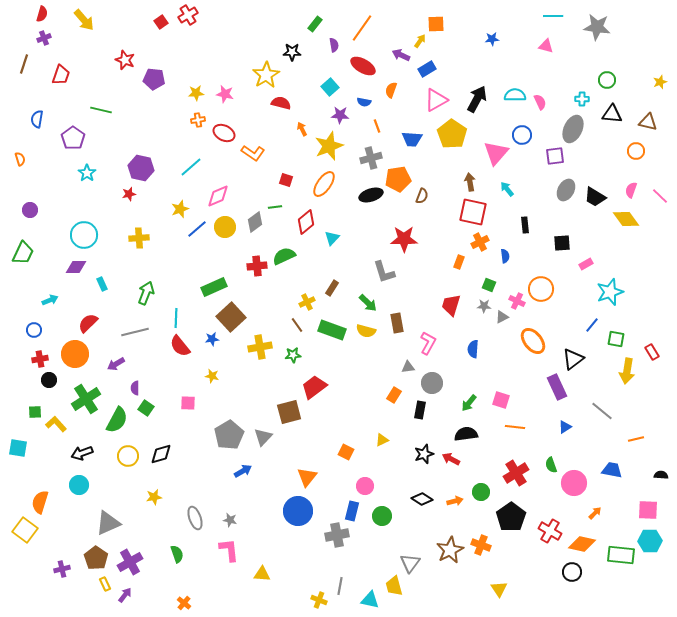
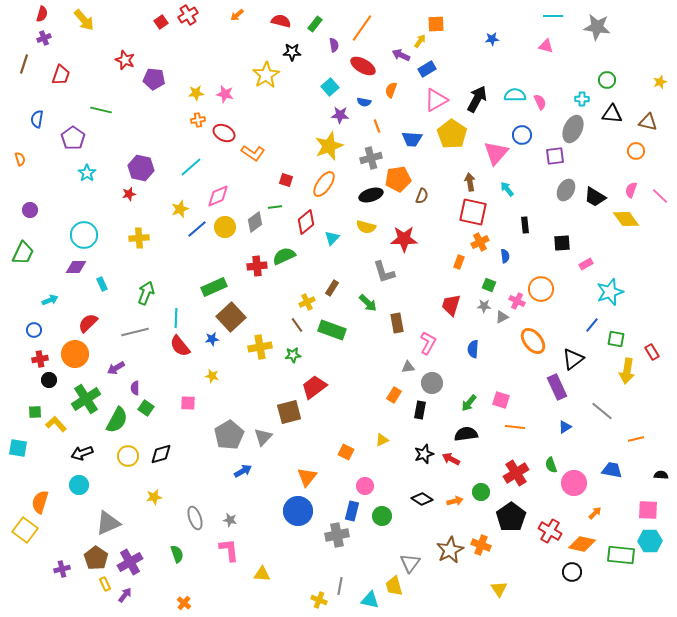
red semicircle at (281, 103): moved 82 px up
orange arrow at (302, 129): moved 65 px left, 114 px up; rotated 104 degrees counterclockwise
yellow semicircle at (366, 331): moved 104 px up
purple arrow at (116, 364): moved 4 px down
